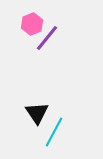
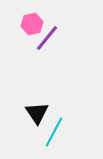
pink hexagon: rotated 10 degrees clockwise
